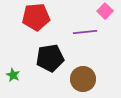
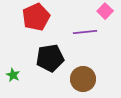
red pentagon: rotated 20 degrees counterclockwise
